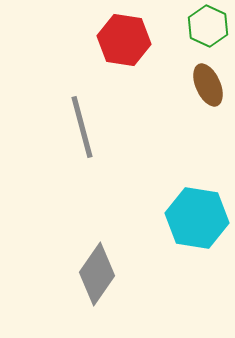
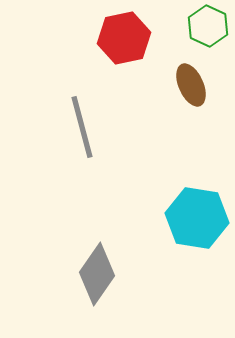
red hexagon: moved 2 px up; rotated 21 degrees counterclockwise
brown ellipse: moved 17 px left
